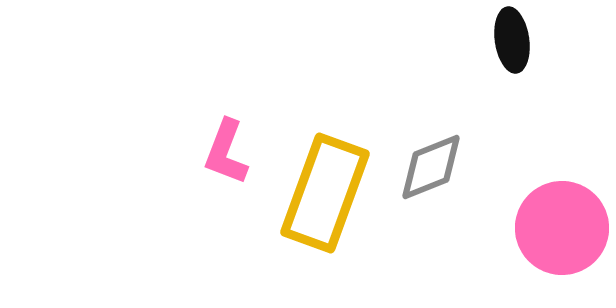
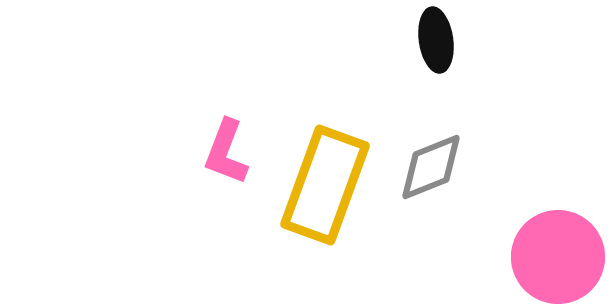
black ellipse: moved 76 px left
yellow rectangle: moved 8 px up
pink circle: moved 4 px left, 29 px down
